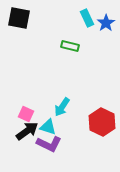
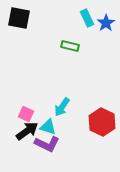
purple L-shape: moved 2 px left
